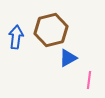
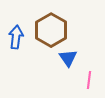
brown hexagon: rotated 16 degrees counterclockwise
blue triangle: rotated 36 degrees counterclockwise
